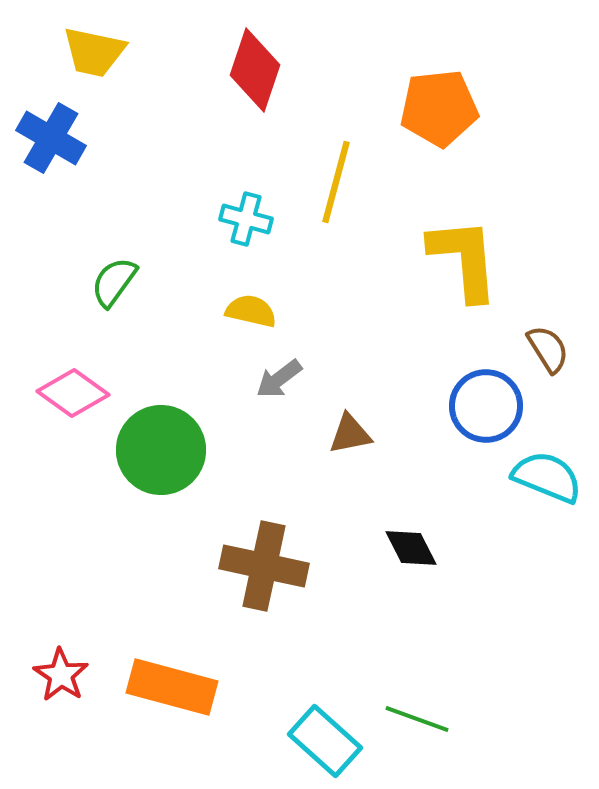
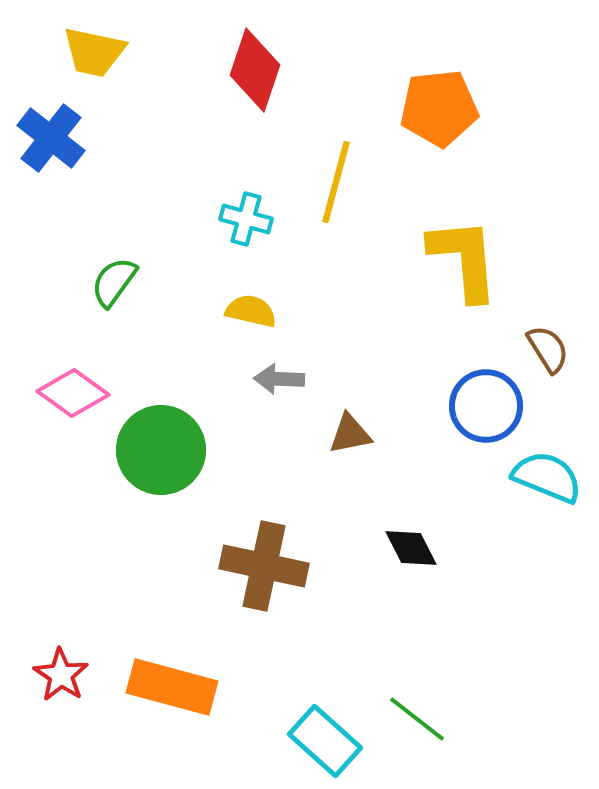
blue cross: rotated 8 degrees clockwise
gray arrow: rotated 39 degrees clockwise
green line: rotated 18 degrees clockwise
